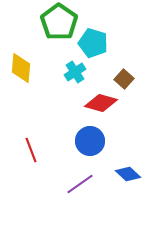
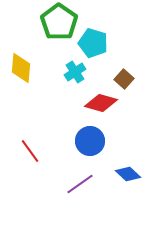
red line: moved 1 px left, 1 px down; rotated 15 degrees counterclockwise
